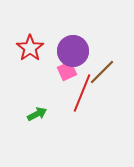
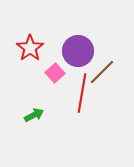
purple circle: moved 5 px right
pink square: moved 12 px left, 2 px down; rotated 18 degrees counterclockwise
red line: rotated 12 degrees counterclockwise
green arrow: moved 3 px left, 1 px down
